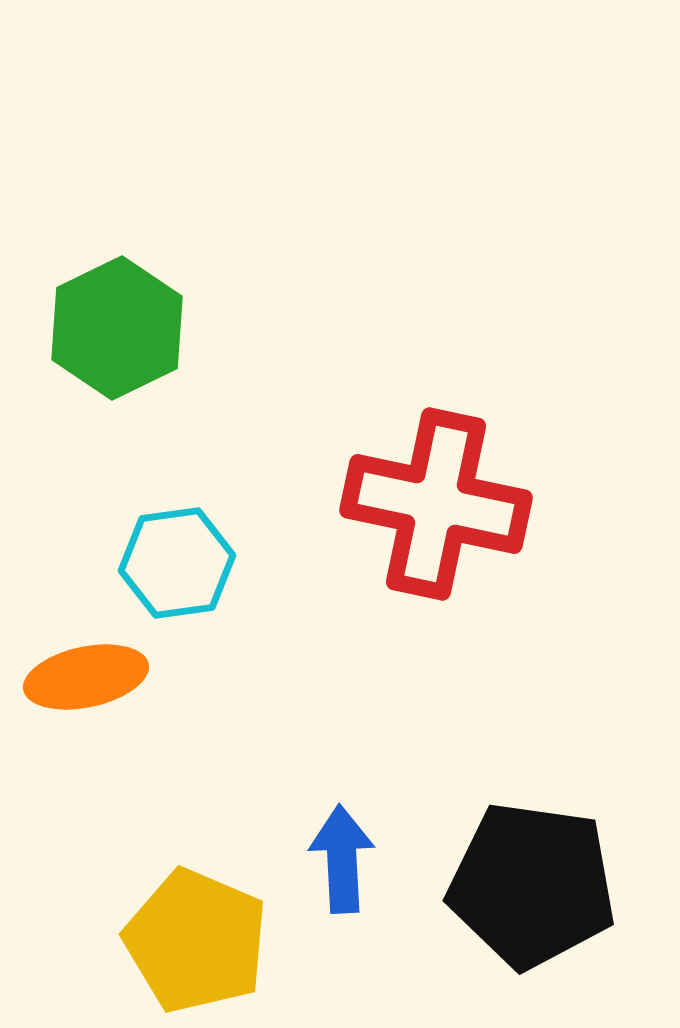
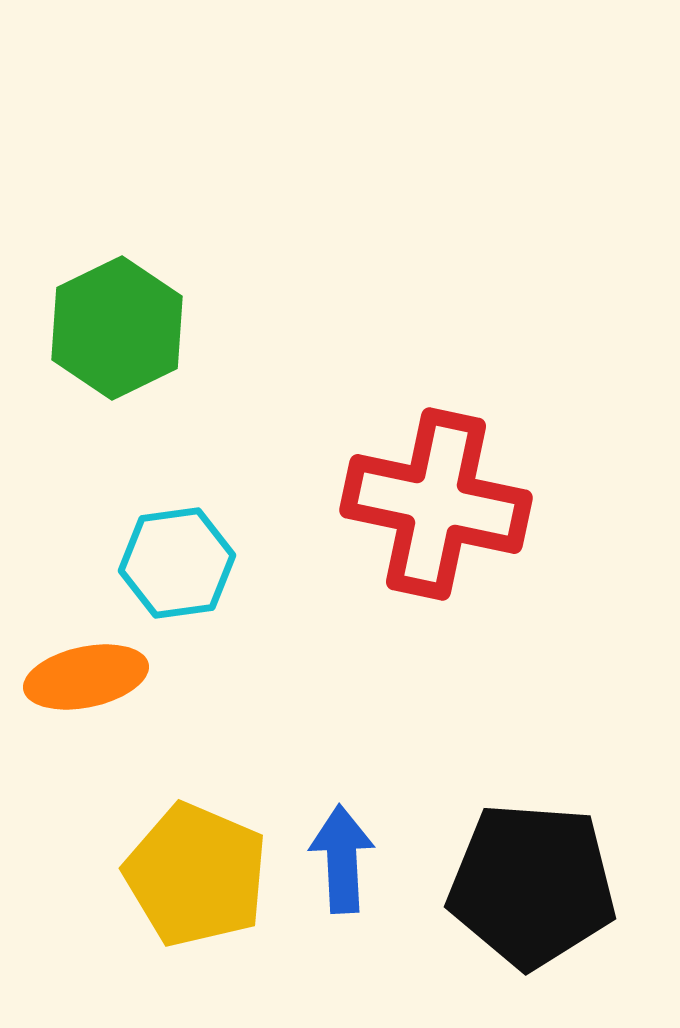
black pentagon: rotated 4 degrees counterclockwise
yellow pentagon: moved 66 px up
